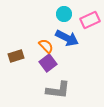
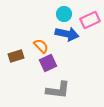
blue arrow: moved 4 px up; rotated 15 degrees counterclockwise
orange semicircle: moved 5 px left
purple square: rotated 12 degrees clockwise
